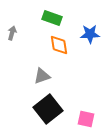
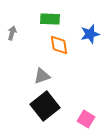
green rectangle: moved 2 px left, 1 px down; rotated 18 degrees counterclockwise
blue star: rotated 12 degrees counterclockwise
black square: moved 3 px left, 3 px up
pink square: rotated 18 degrees clockwise
